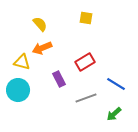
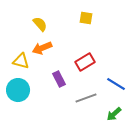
yellow triangle: moved 1 px left, 1 px up
